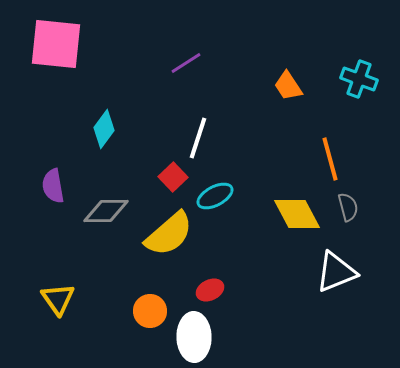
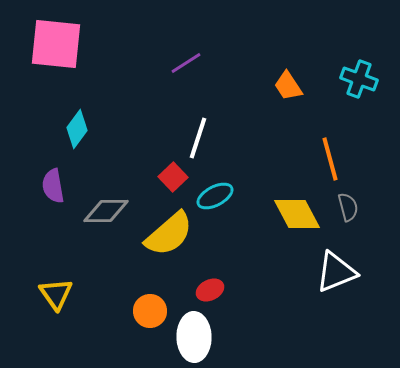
cyan diamond: moved 27 px left
yellow triangle: moved 2 px left, 5 px up
